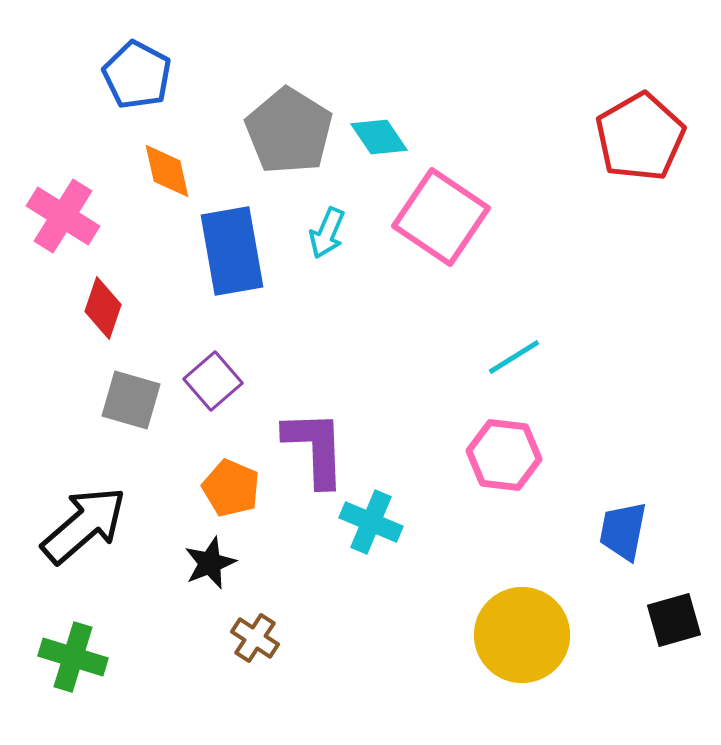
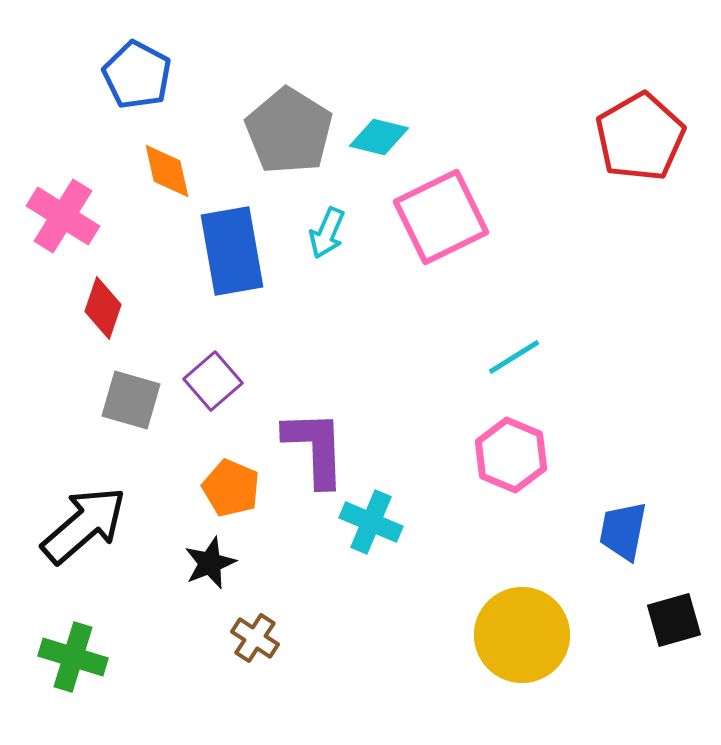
cyan diamond: rotated 42 degrees counterclockwise
pink square: rotated 30 degrees clockwise
pink hexagon: moved 7 px right; rotated 16 degrees clockwise
